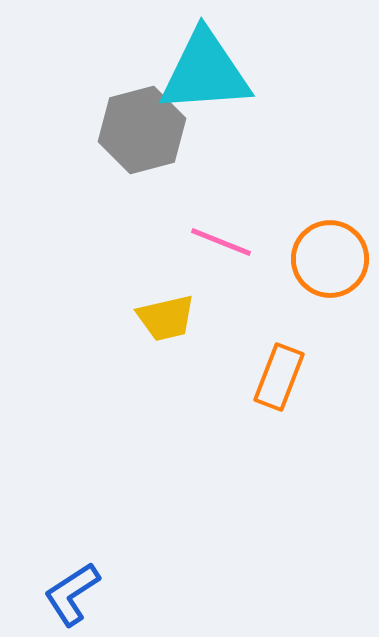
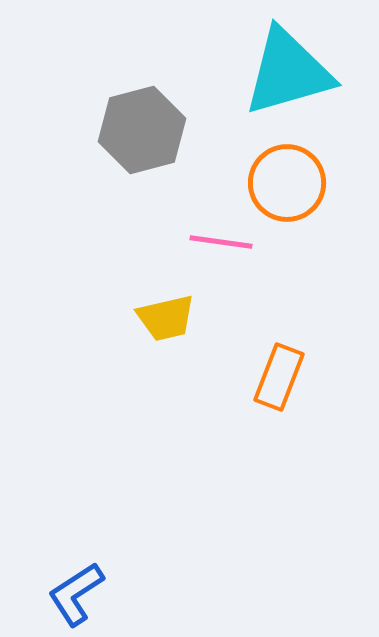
cyan triangle: moved 83 px right; rotated 12 degrees counterclockwise
pink line: rotated 14 degrees counterclockwise
orange circle: moved 43 px left, 76 px up
blue L-shape: moved 4 px right
